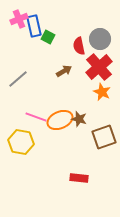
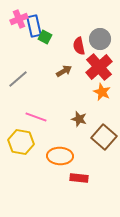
green square: moved 3 px left
orange ellipse: moved 36 px down; rotated 25 degrees clockwise
brown square: rotated 30 degrees counterclockwise
